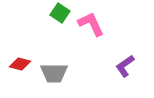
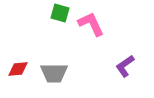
green square: rotated 18 degrees counterclockwise
red diamond: moved 2 px left, 5 px down; rotated 20 degrees counterclockwise
